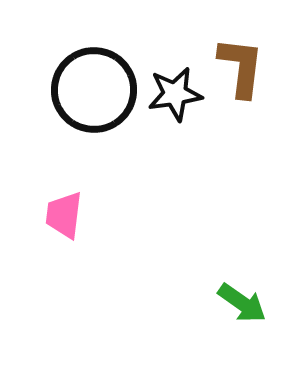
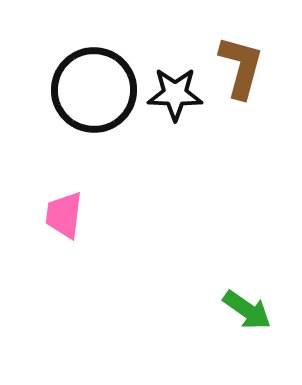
brown L-shape: rotated 8 degrees clockwise
black star: rotated 10 degrees clockwise
green arrow: moved 5 px right, 7 px down
